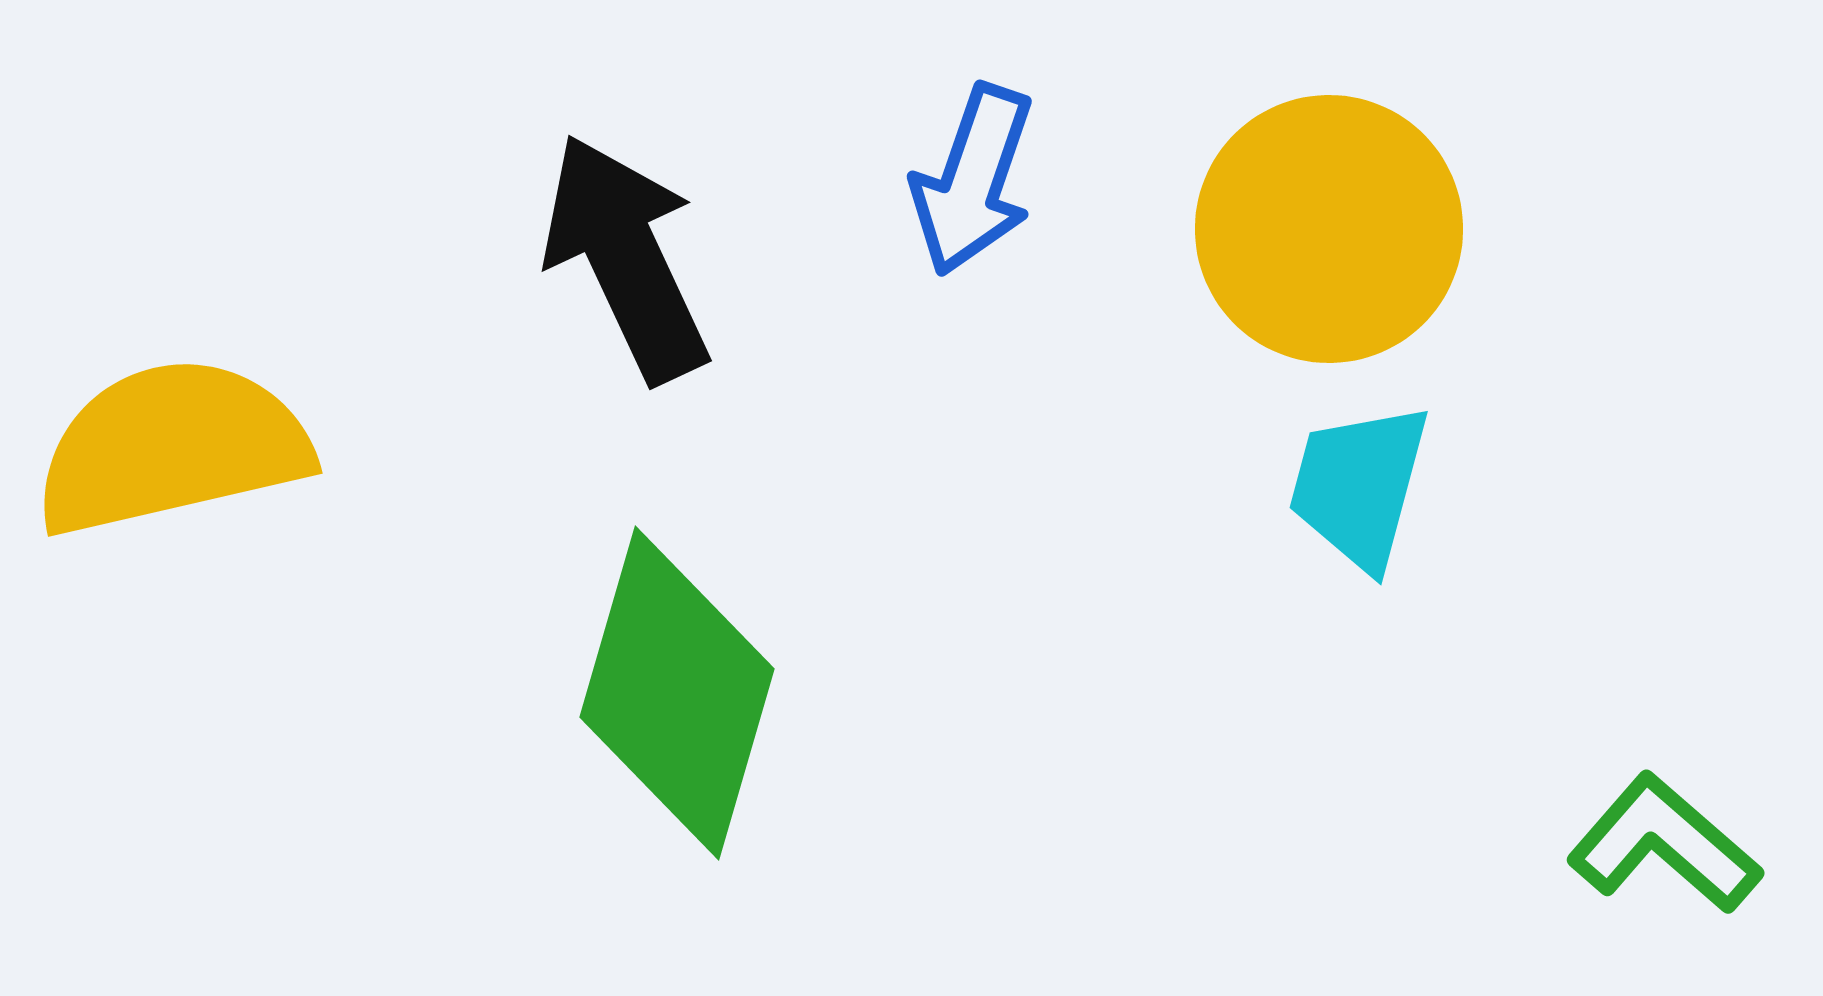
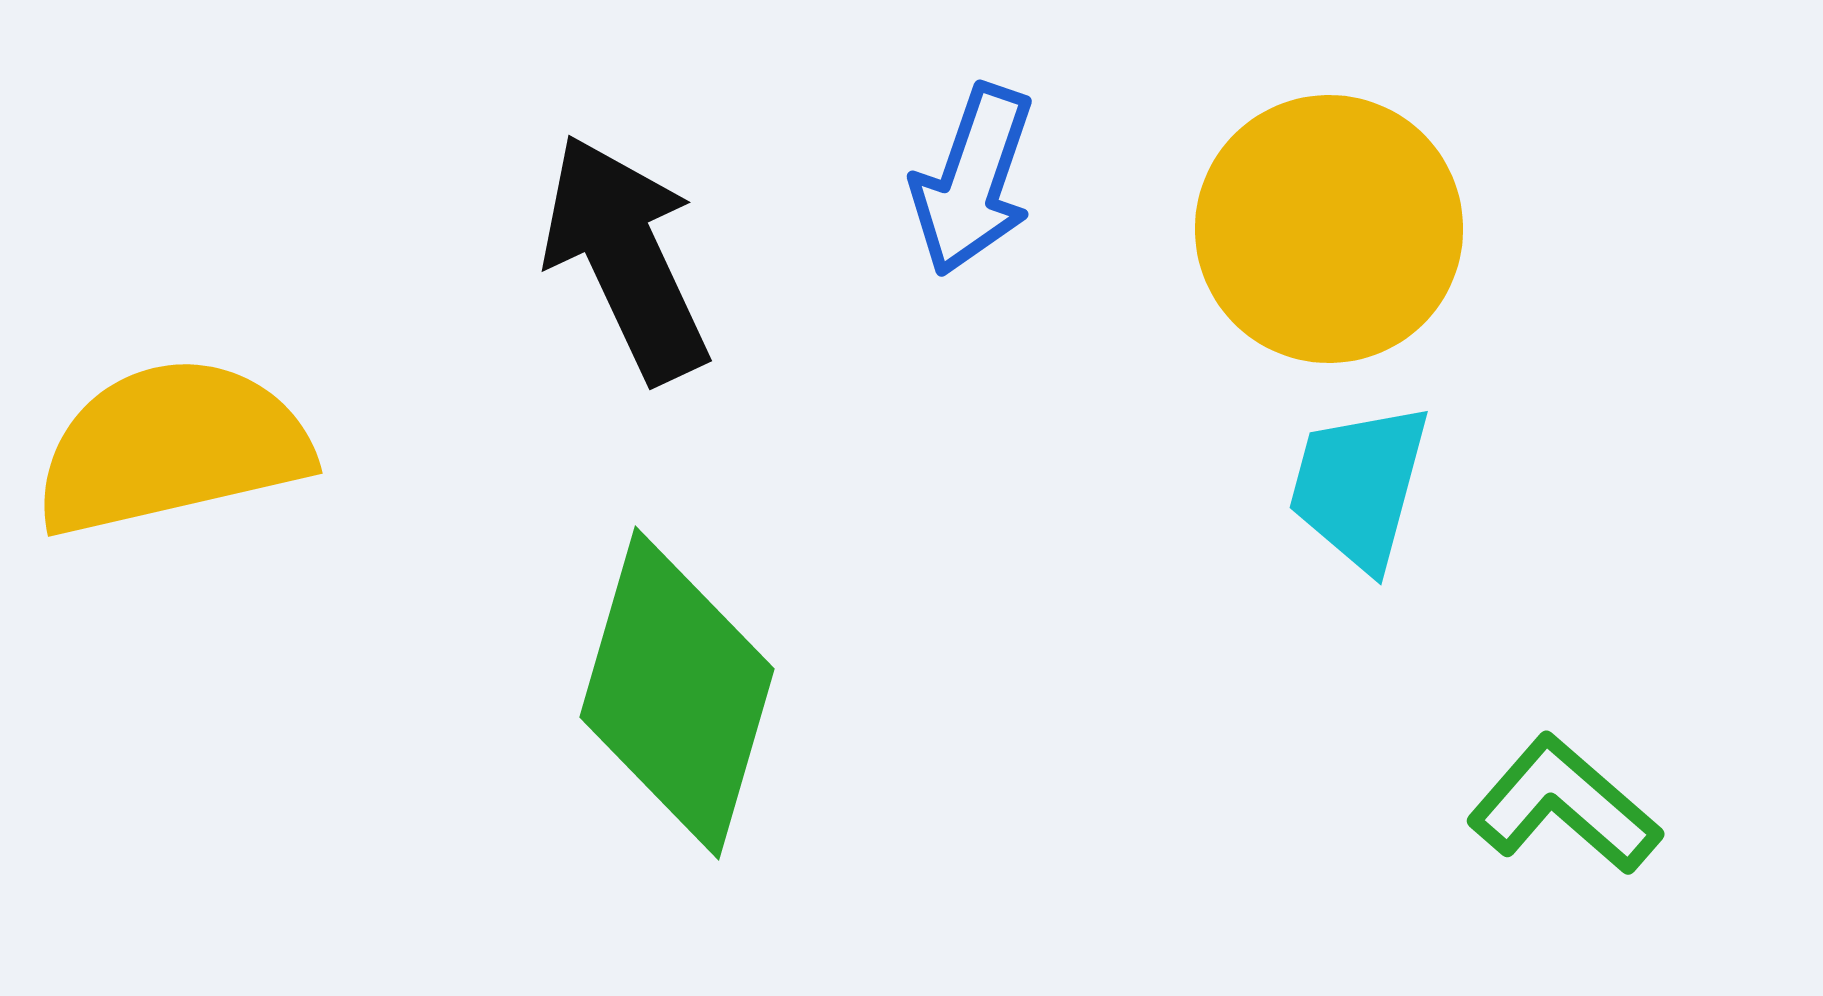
green L-shape: moved 100 px left, 39 px up
